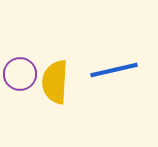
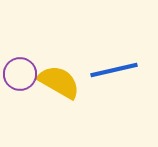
yellow semicircle: moved 4 px right; rotated 117 degrees clockwise
